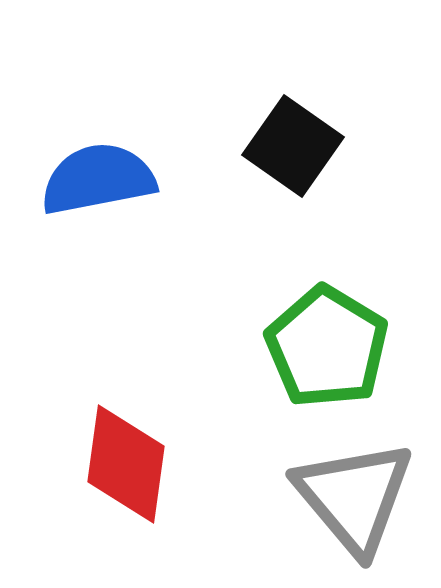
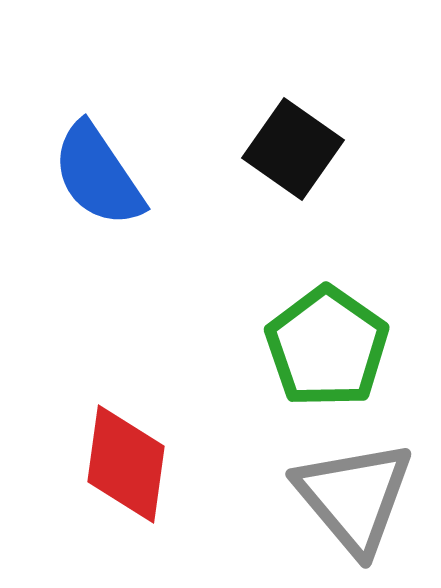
black square: moved 3 px down
blue semicircle: moved 4 px up; rotated 113 degrees counterclockwise
green pentagon: rotated 4 degrees clockwise
